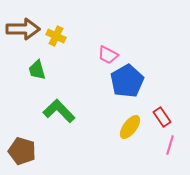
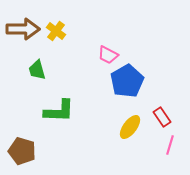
yellow cross: moved 5 px up; rotated 12 degrees clockwise
green L-shape: rotated 136 degrees clockwise
